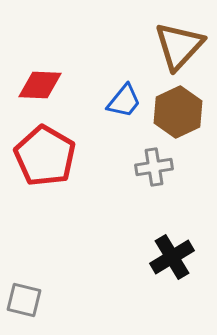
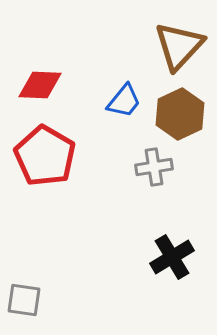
brown hexagon: moved 2 px right, 2 px down
gray square: rotated 6 degrees counterclockwise
